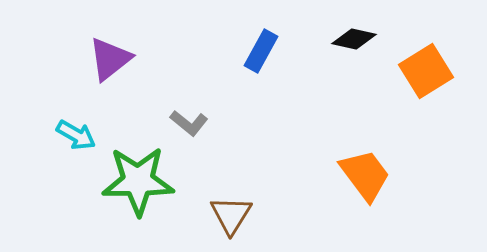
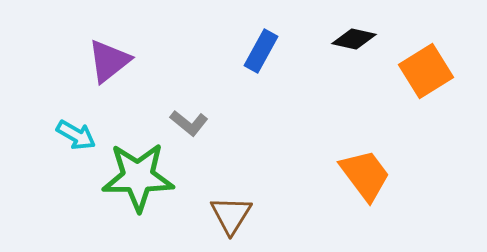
purple triangle: moved 1 px left, 2 px down
green star: moved 4 px up
